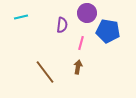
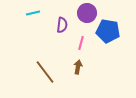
cyan line: moved 12 px right, 4 px up
